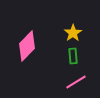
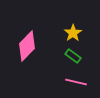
green rectangle: rotated 49 degrees counterclockwise
pink line: rotated 45 degrees clockwise
